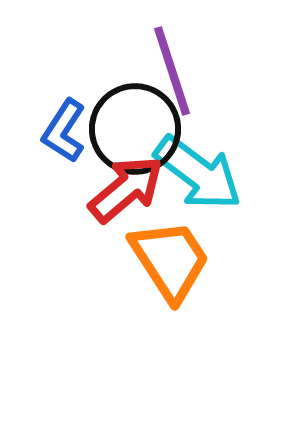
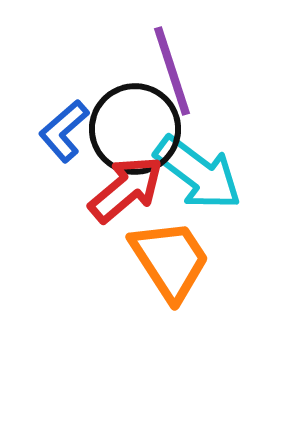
blue L-shape: rotated 16 degrees clockwise
